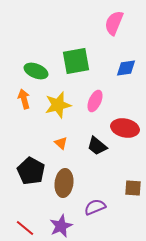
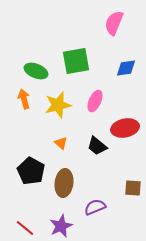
red ellipse: rotated 24 degrees counterclockwise
